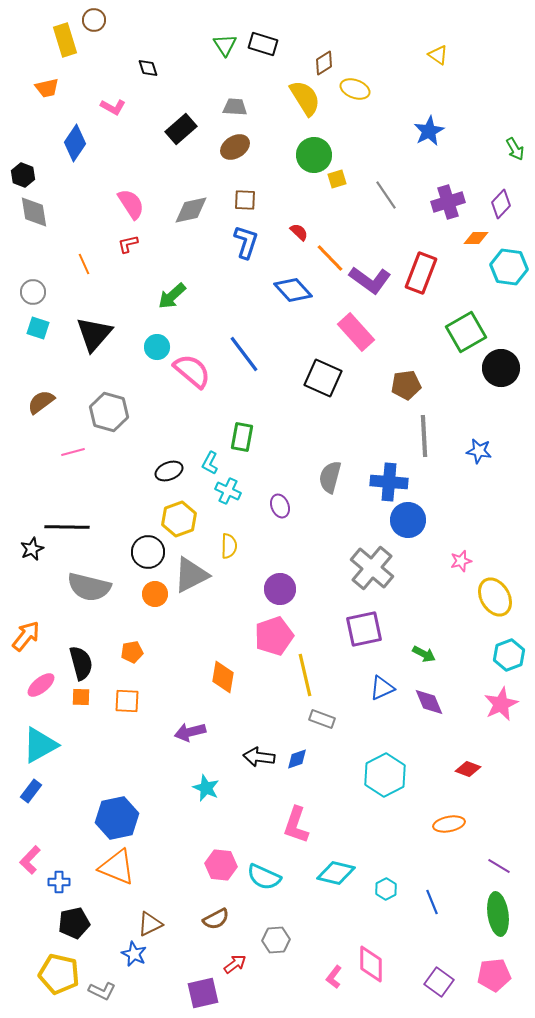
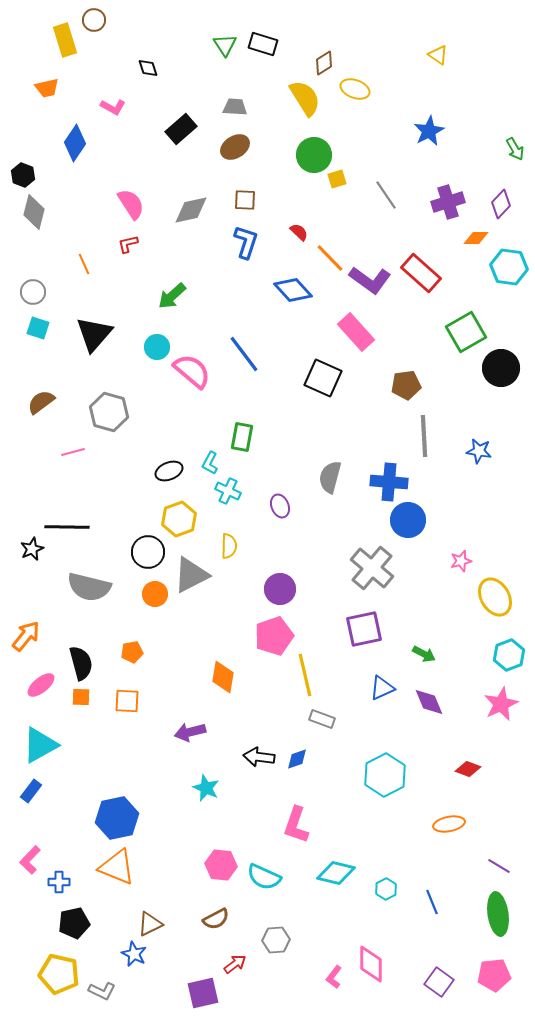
gray diamond at (34, 212): rotated 24 degrees clockwise
red rectangle at (421, 273): rotated 69 degrees counterclockwise
